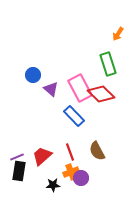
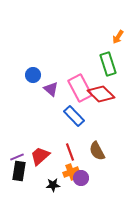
orange arrow: moved 3 px down
red trapezoid: moved 2 px left
